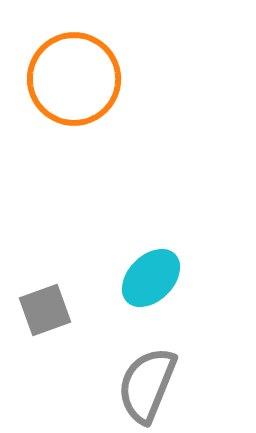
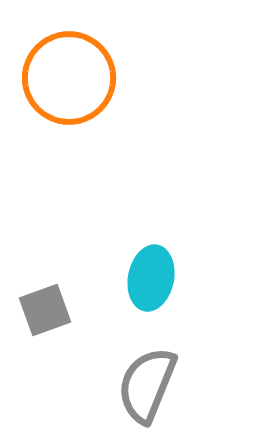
orange circle: moved 5 px left, 1 px up
cyan ellipse: rotated 34 degrees counterclockwise
